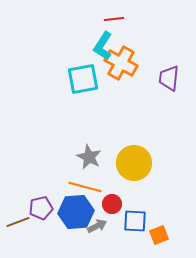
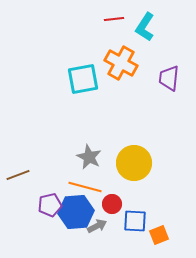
cyan L-shape: moved 42 px right, 19 px up
purple pentagon: moved 9 px right, 3 px up
brown line: moved 47 px up
